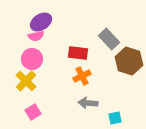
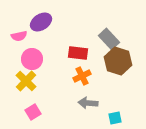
pink semicircle: moved 17 px left
brown hexagon: moved 11 px left
